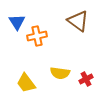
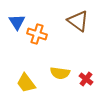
orange cross: moved 2 px up; rotated 30 degrees clockwise
red cross: rotated 24 degrees counterclockwise
